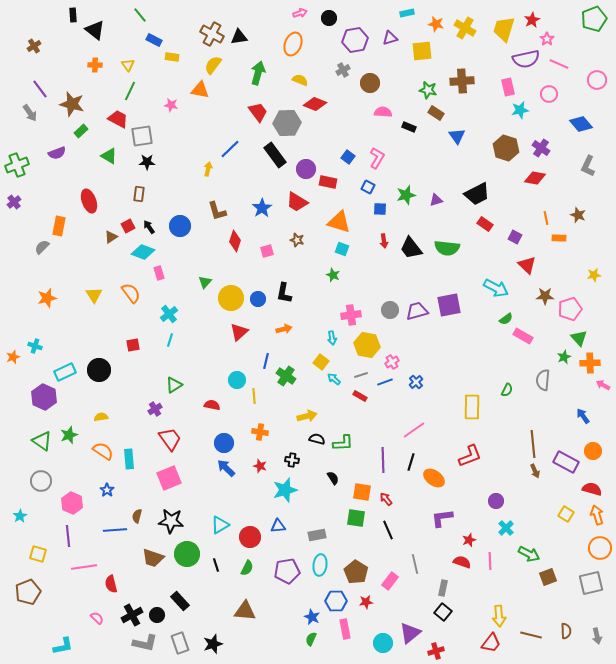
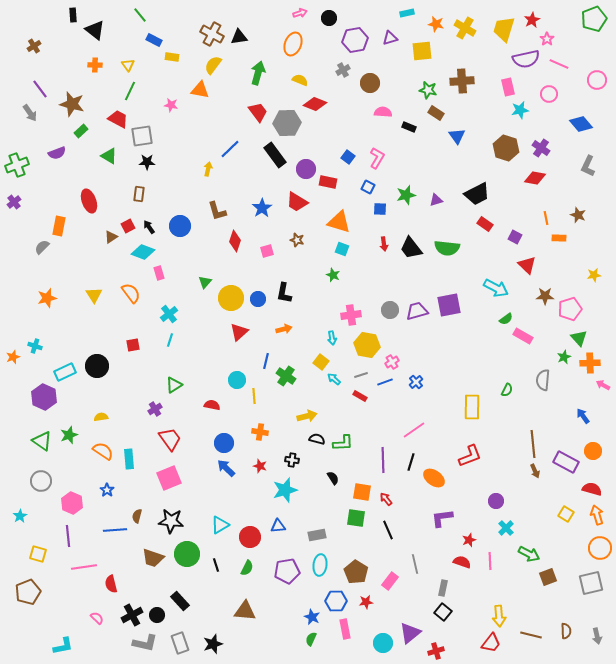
red arrow at (384, 241): moved 3 px down
black circle at (99, 370): moved 2 px left, 4 px up
